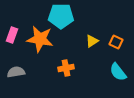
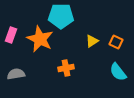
pink rectangle: moved 1 px left
orange star: rotated 16 degrees clockwise
gray semicircle: moved 2 px down
